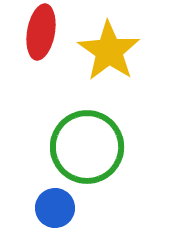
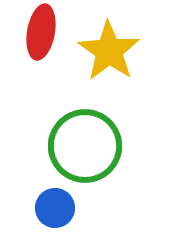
green circle: moved 2 px left, 1 px up
